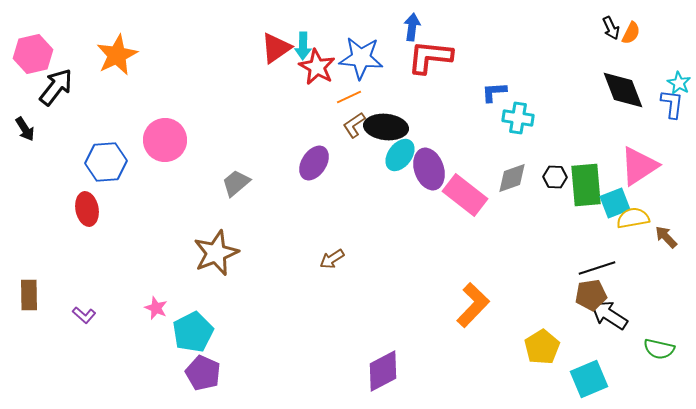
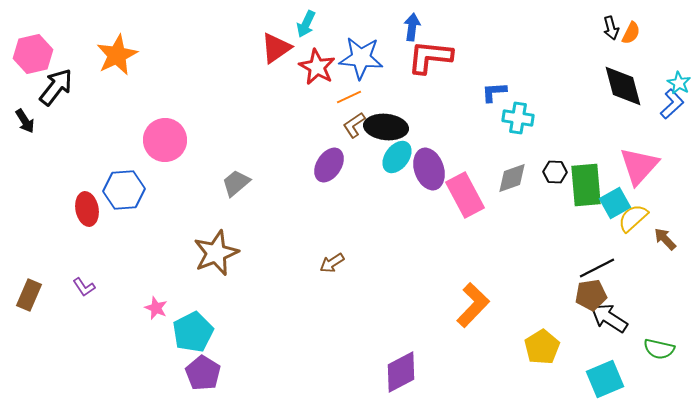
black arrow at (611, 28): rotated 10 degrees clockwise
cyan arrow at (303, 46): moved 3 px right, 22 px up; rotated 24 degrees clockwise
black diamond at (623, 90): moved 4 px up; rotated 6 degrees clockwise
blue L-shape at (672, 104): rotated 40 degrees clockwise
black arrow at (25, 129): moved 8 px up
cyan ellipse at (400, 155): moved 3 px left, 2 px down
blue hexagon at (106, 162): moved 18 px right, 28 px down
purple ellipse at (314, 163): moved 15 px right, 2 px down
pink triangle at (639, 166): rotated 15 degrees counterclockwise
black hexagon at (555, 177): moved 5 px up
pink rectangle at (465, 195): rotated 24 degrees clockwise
cyan square at (615, 203): rotated 8 degrees counterclockwise
yellow semicircle at (633, 218): rotated 32 degrees counterclockwise
brown arrow at (666, 237): moved 1 px left, 2 px down
brown arrow at (332, 259): moved 4 px down
black line at (597, 268): rotated 9 degrees counterclockwise
brown rectangle at (29, 295): rotated 24 degrees clockwise
purple L-shape at (84, 315): moved 28 px up; rotated 15 degrees clockwise
black arrow at (609, 315): moved 3 px down
purple diamond at (383, 371): moved 18 px right, 1 px down
purple pentagon at (203, 373): rotated 8 degrees clockwise
cyan square at (589, 379): moved 16 px right
